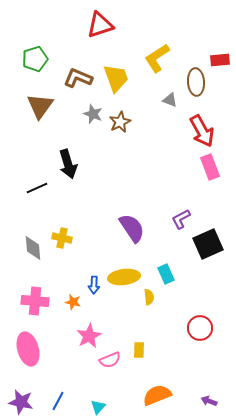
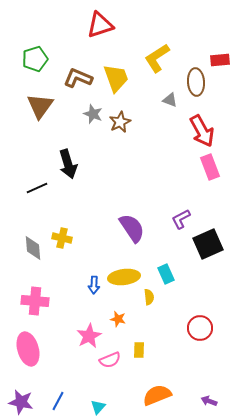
orange star: moved 45 px right, 17 px down
